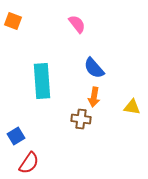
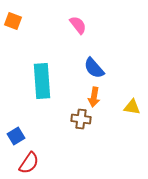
pink semicircle: moved 1 px right, 1 px down
